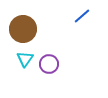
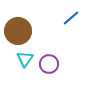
blue line: moved 11 px left, 2 px down
brown circle: moved 5 px left, 2 px down
